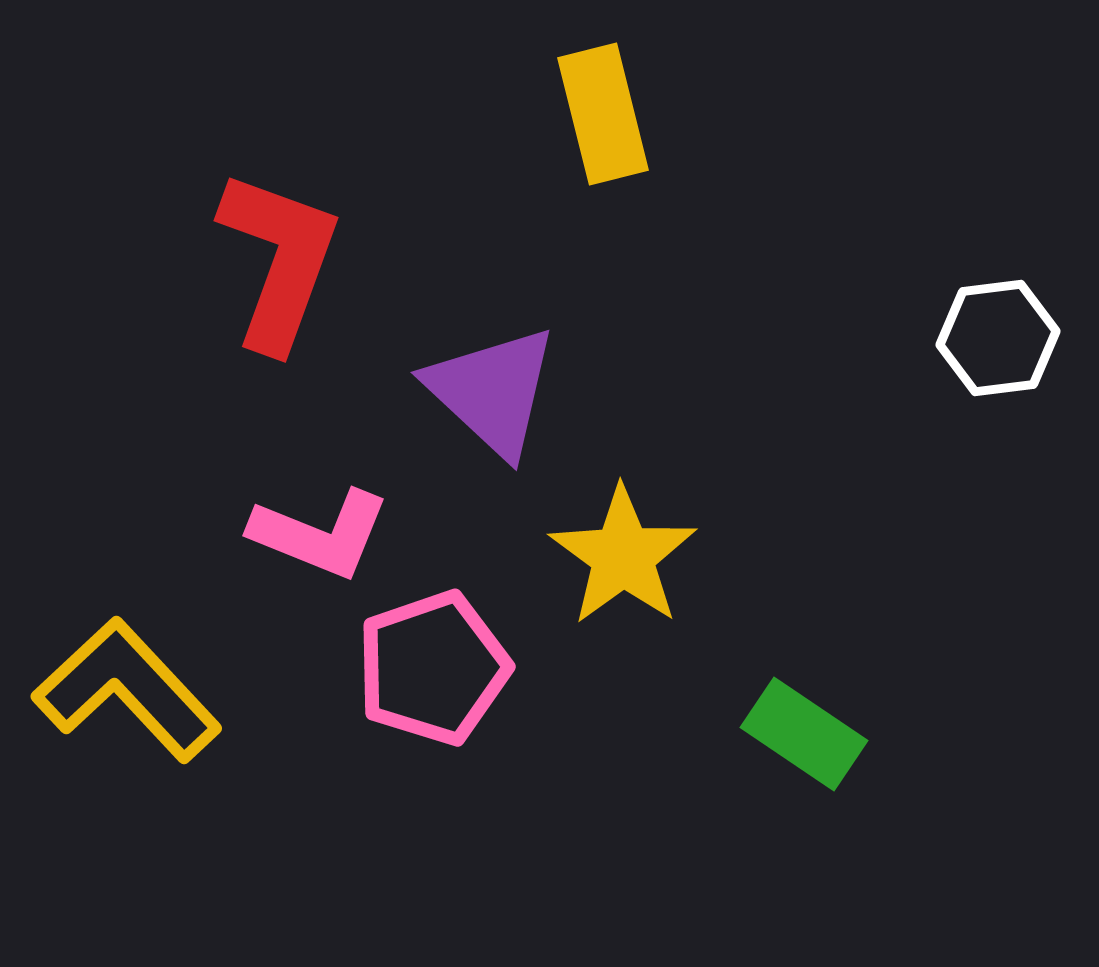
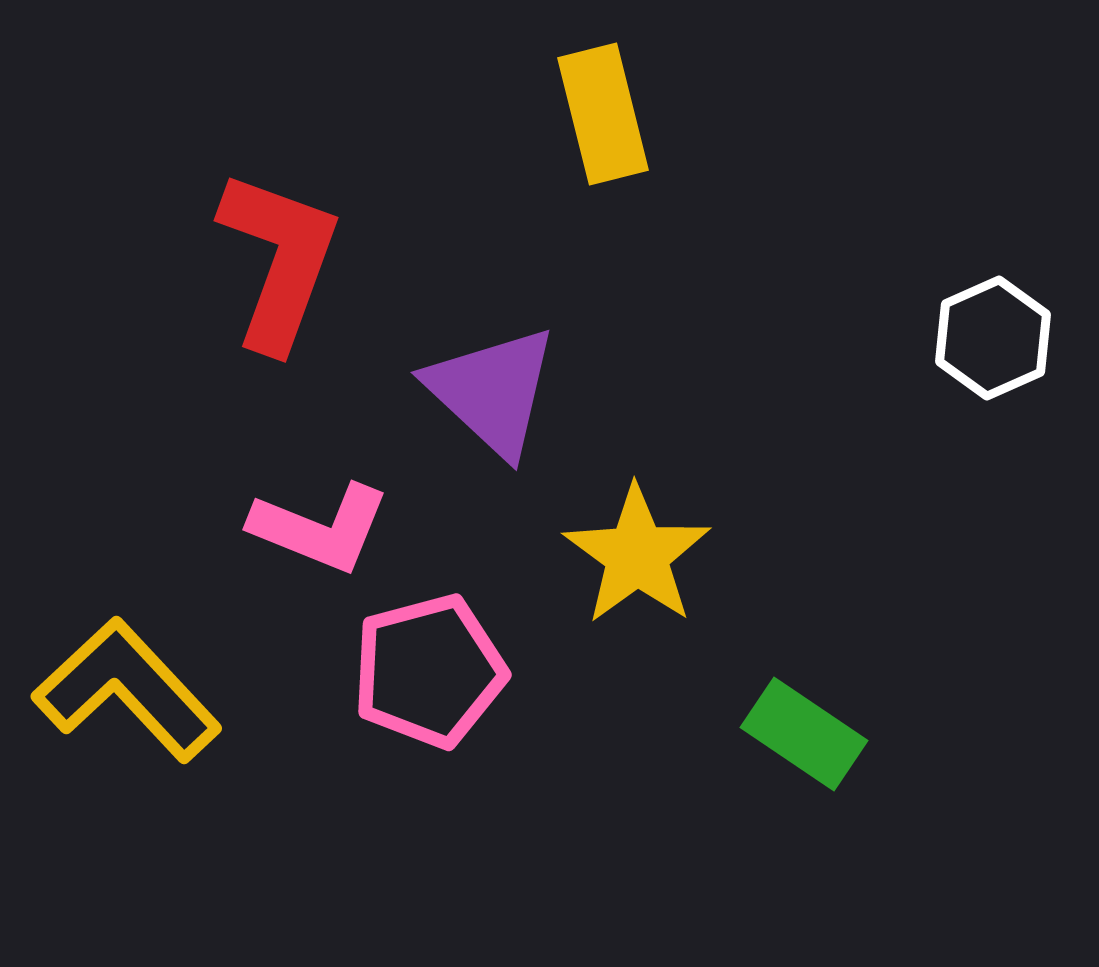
white hexagon: moved 5 px left; rotated 17 degrees counterclockwise
pink L-shape: moved 6 px up
yellow star: moved 14 px right, 1 px up
pink pentagon: moved 4 px left, 3 px down; rotated 4 degrees clockwise
